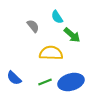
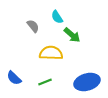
blue ellipse: moved 16 px right
